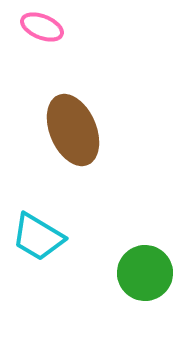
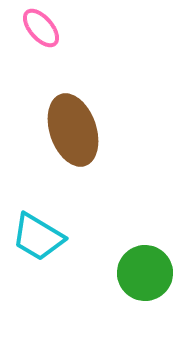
pink ellipse: moved 1 px left, 1 px down; rotated 27 degrees clockwise
brown ellipse: rotated 4 degrees clockwise
